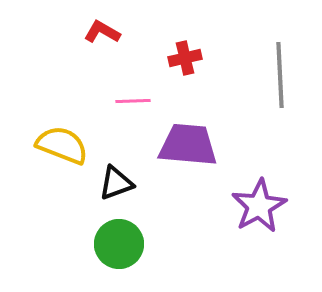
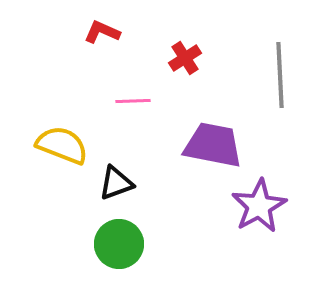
red L-shape: rotated 6 degrees counterclockwise
red cross: rotated 20 degrees counterclockwise
purple trapezoid: moved 25 px right; rotated 6 degrees clockwise
